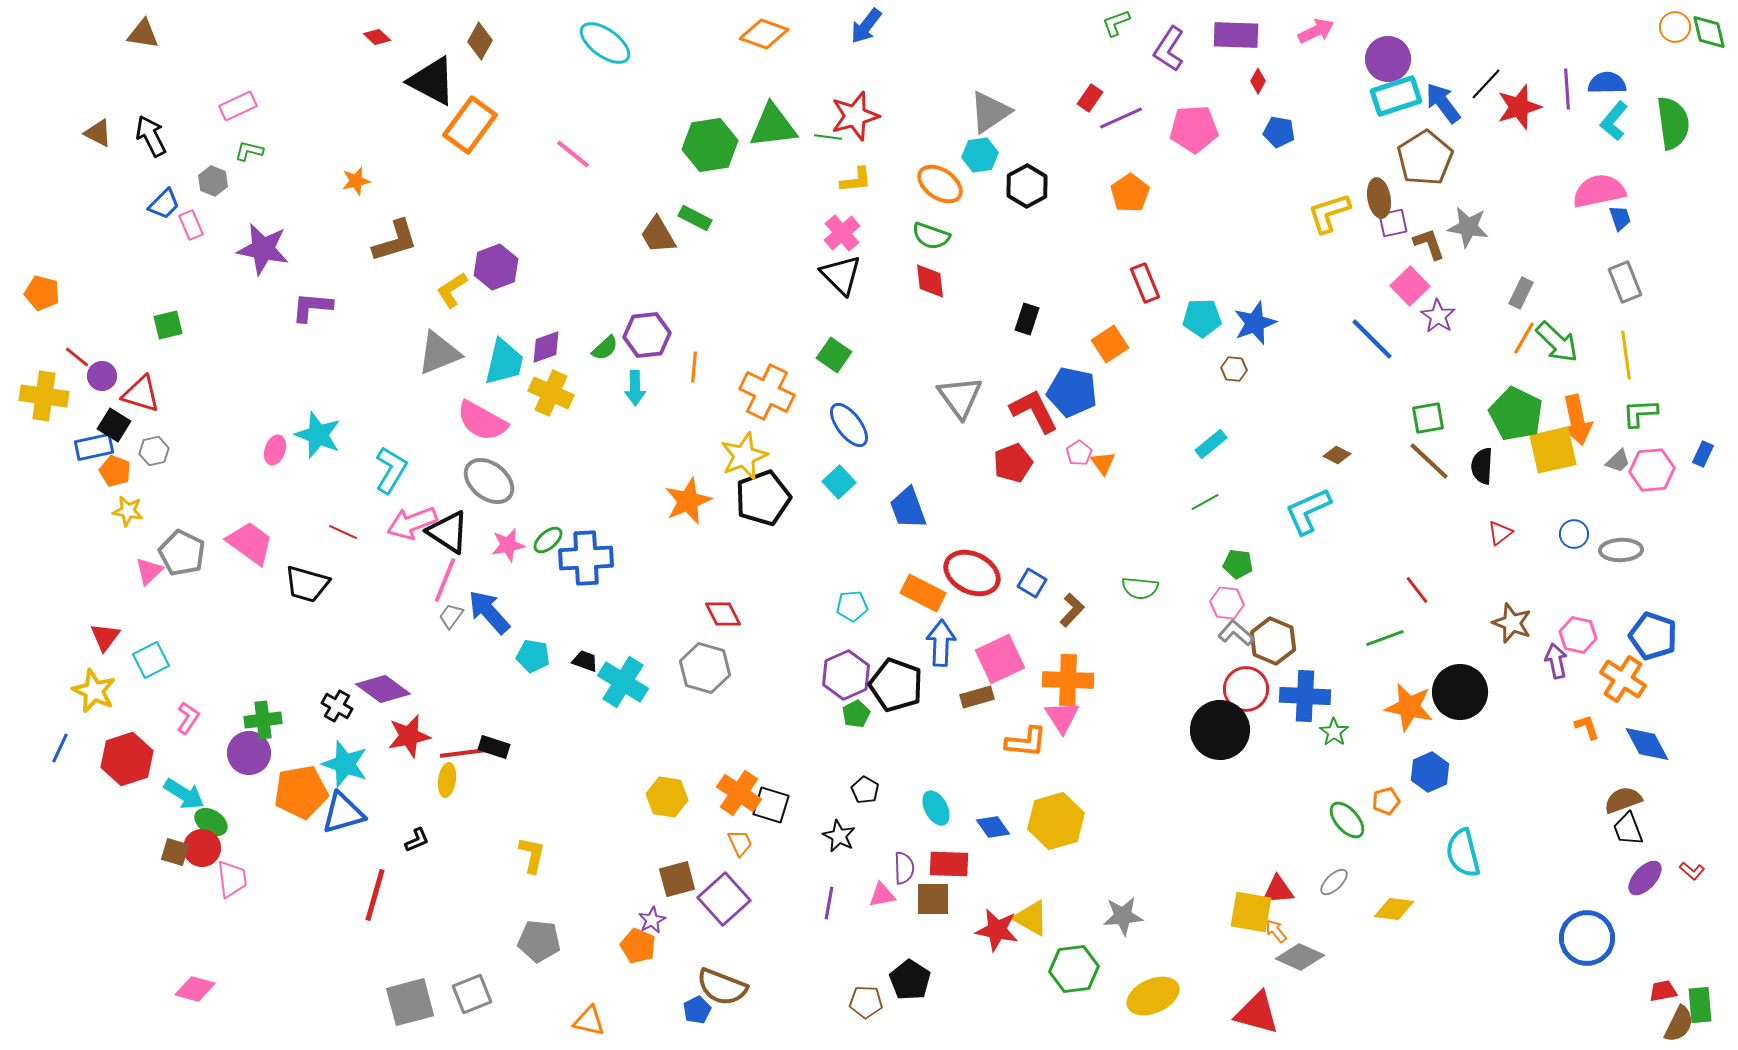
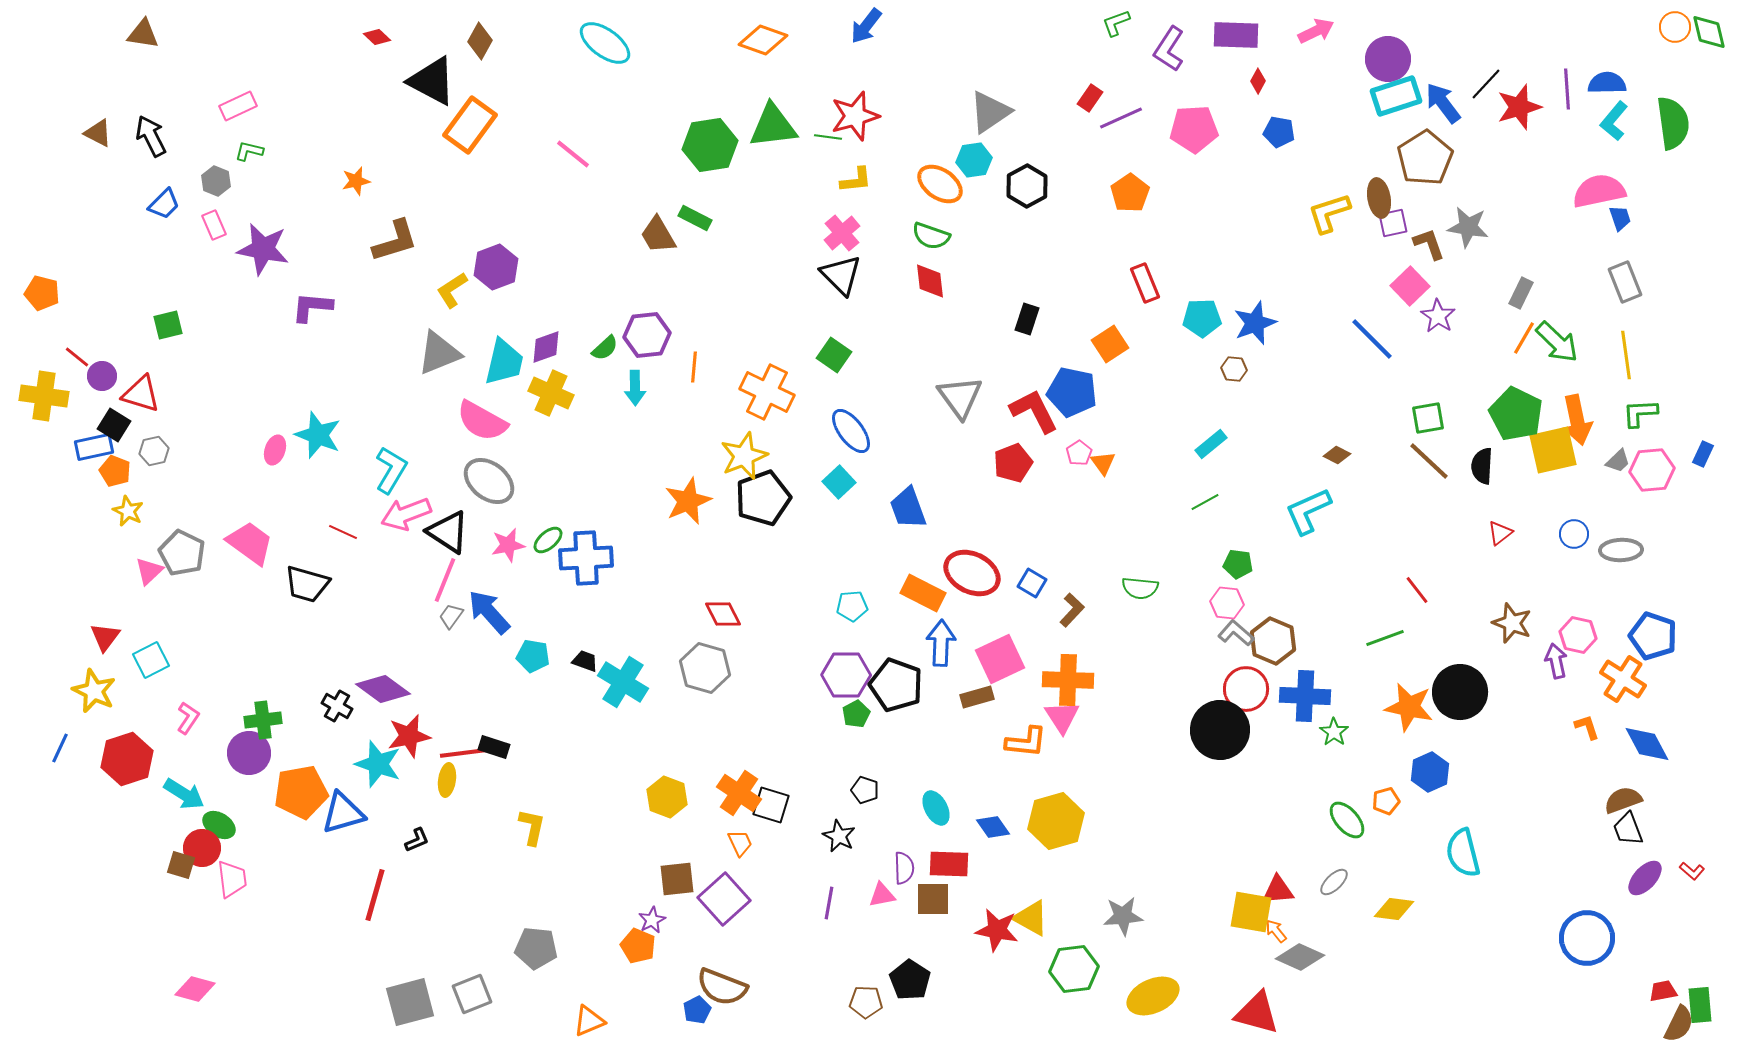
orange diamond at (764, 34): moved 1 px left, 6 px down
cyan hexagon at (980, 155): moved 6 px left, 5 px down
gray hexagon at (213, 181): moved 3 px right
pink rectangle at (191, 225): moved 23 px right
blue ellipse at (849, 425): moved 2 px right, 6 px down
yellow star at (128, 511): rotated 16 degrees clockwise
pink arrow at (412, 523): moved 6 px left, 9 px up
purple hexagon at (846, 675): rotated 24 degrees clockwise
cyan star at (345, 764): moved 33 px right
black pentagon at (865, 790): rotated 12 degrees counterclockwise
yellow hexagon at (667, 797): rotated 12 degrees clockwise
green ellipse at (211, 822): moved 8 px right, 3 px down
brown square at (175, 852): moved 6 px right, 13 px down
yellow L-shape at (532, 855): moved 28 px up
brown square at (677, 879): rotated 9 degrees clockwise
gray pentagon at (539, 941): moved 3 px left, 7 px down
orange triangle at (589, 1021): rotated 36 degrees counterclockwise
